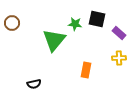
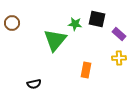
purple rectangle: moved 1 px down
green triangle: moved 1 px right
